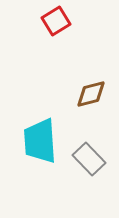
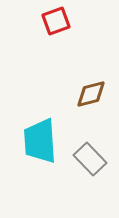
red square: rotated 12 degrees clockwise
gray rectangle: moved 1 px right
